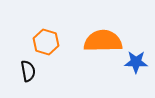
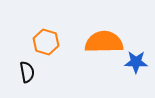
orange semicircle: moved 1 px right, 1 px down
black semicircle: moved 1 px left, 1 px down
